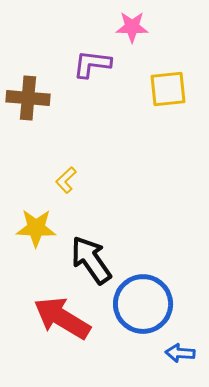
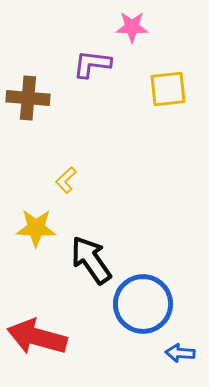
red arrow: moved 25 px left, 19 px down; rotated 16 degrees counterclockwise
